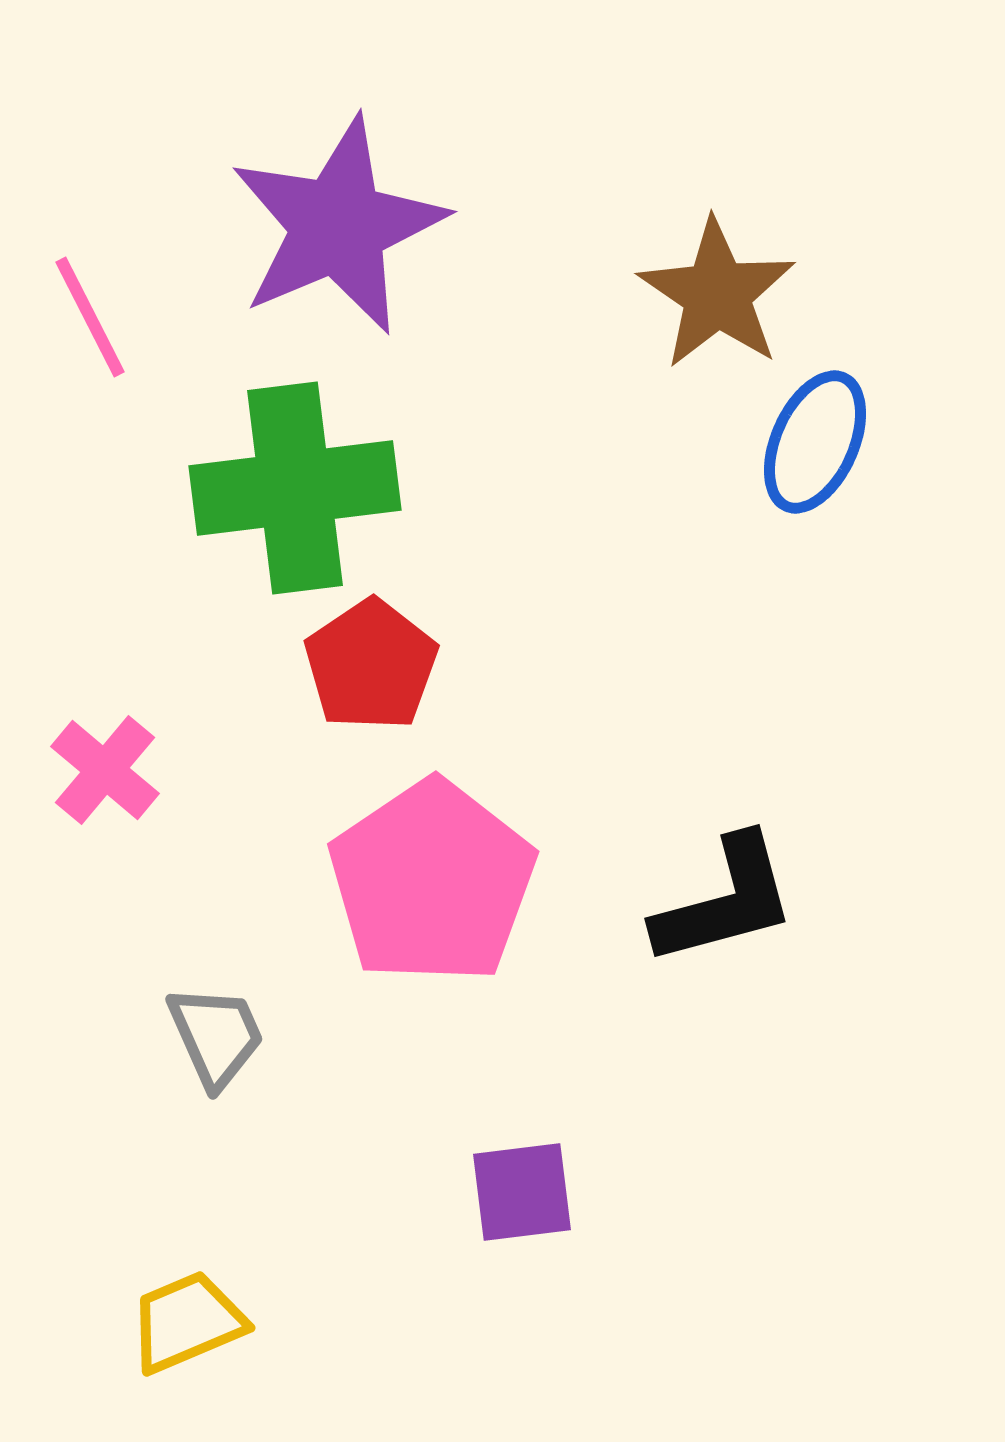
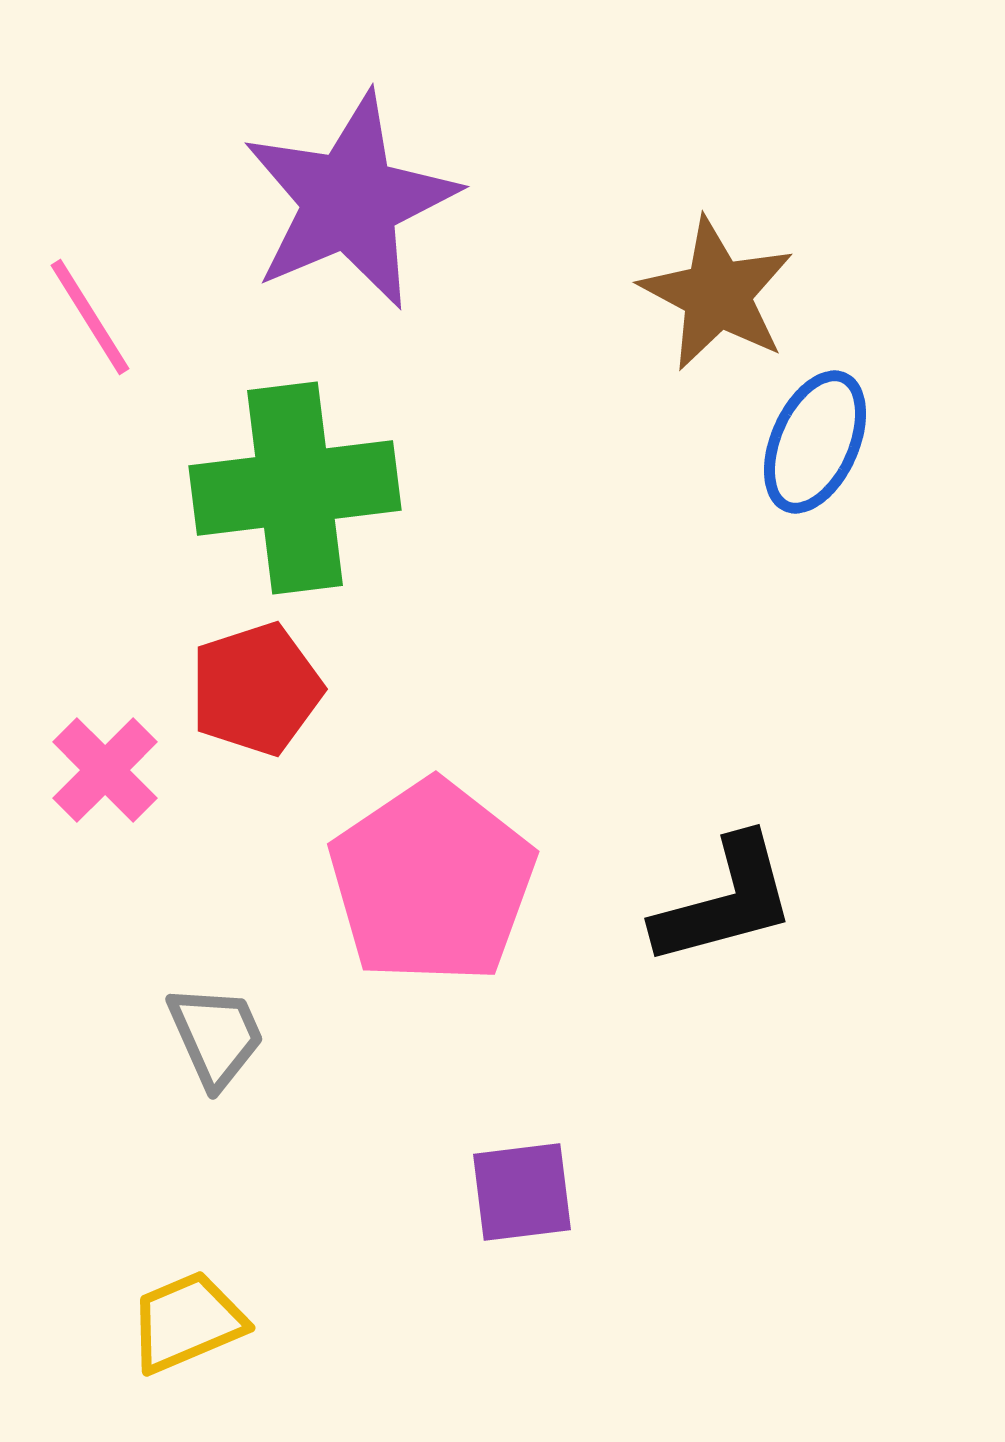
purple star: moved 12 px right, 25 px up
brown star: rotated 6 degrees counterclockwise
pink line: rotated 5 degrees counterclockwise
red pentagon: moved 115 px left, 24 px down; rotated 16 degrees clockwise
pink cross: rotated 5 degrees clockwise
